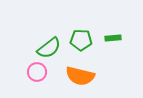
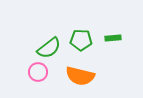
pink circle: moved 1 px right
